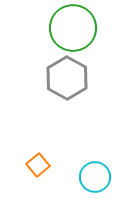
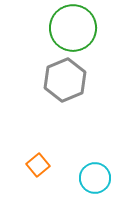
gray hexagon: moved 2 px left, 2 px down; rotated 9 degrees clockwise
cyan circle: moved 1 px down
